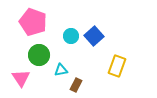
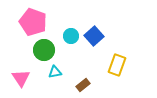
green circle: moved 5 px right, 5 px up
yellow rectangle: moved 1 px up
cyan triangle: moved 6 px left, 2 px down
brown rectangle: moved 7 px right; rotated 24 degrees clockwise
